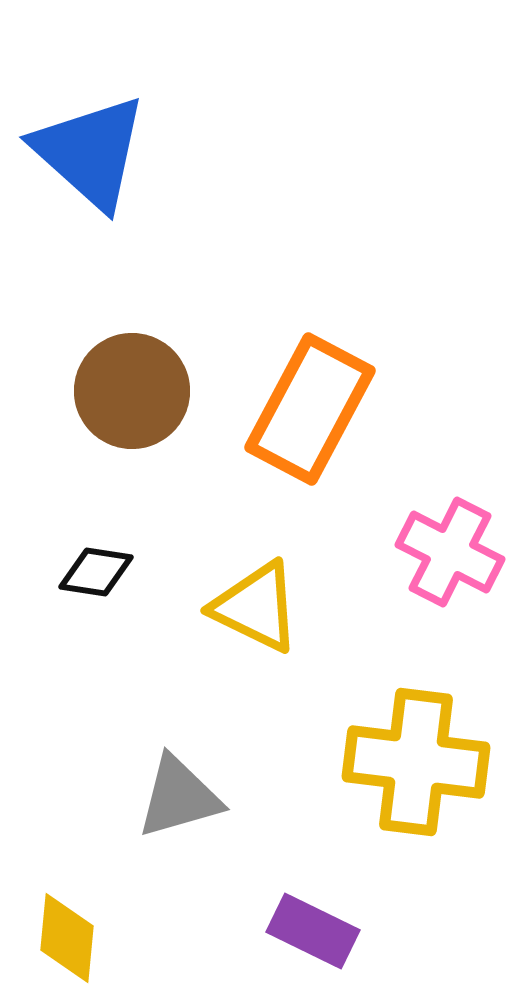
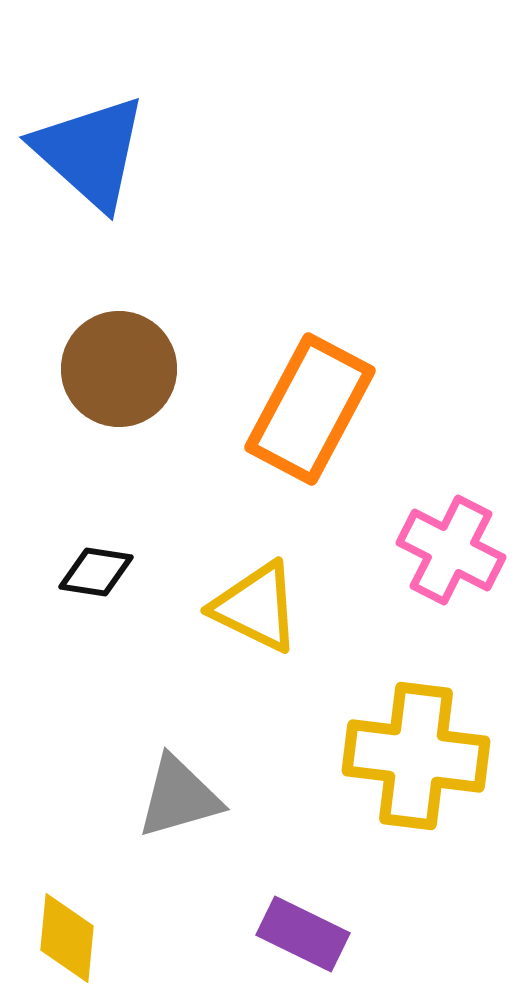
brown circle: moved 13 px left, 22 px up
pink cross: moved 1 px right, 2 px up
yellow cross: moved 6 px up
purple rectangle: moved 10 px left, 3 px down
